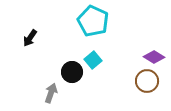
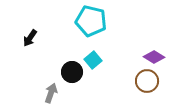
cyan pentagon: moved 2 px left; rotated 12 degrees counterclockwise
